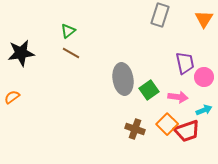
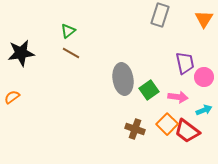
red trapezoid: rotated 56 degrees clockwise
